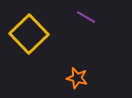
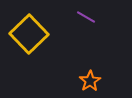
orange star: moved 13 px right, 3 px down; rotated 25 degrees clockwise
